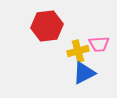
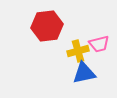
pink trapezoid: rotated 10 degrees counterclockwise
blue triangle: rotated 15 degrees clockwise
